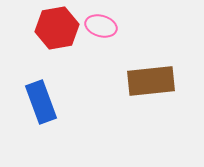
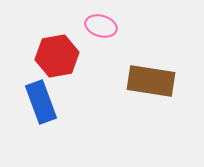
red hexagon: moved 28 px down
brown rectangle: rotated 15 degrees clockwise
